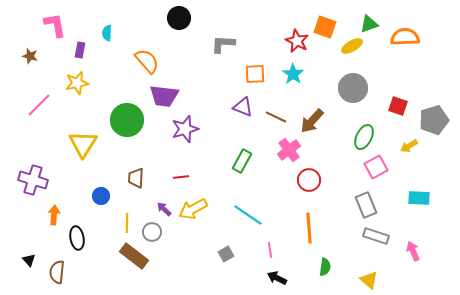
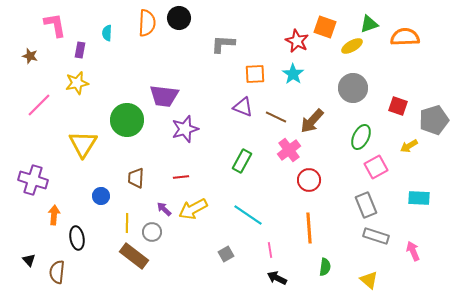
orange semicircle at (147, 61): moved 38 px up; rotated 44 degrees clockwise
green ellipse at (364, 137): moved 3 px left
